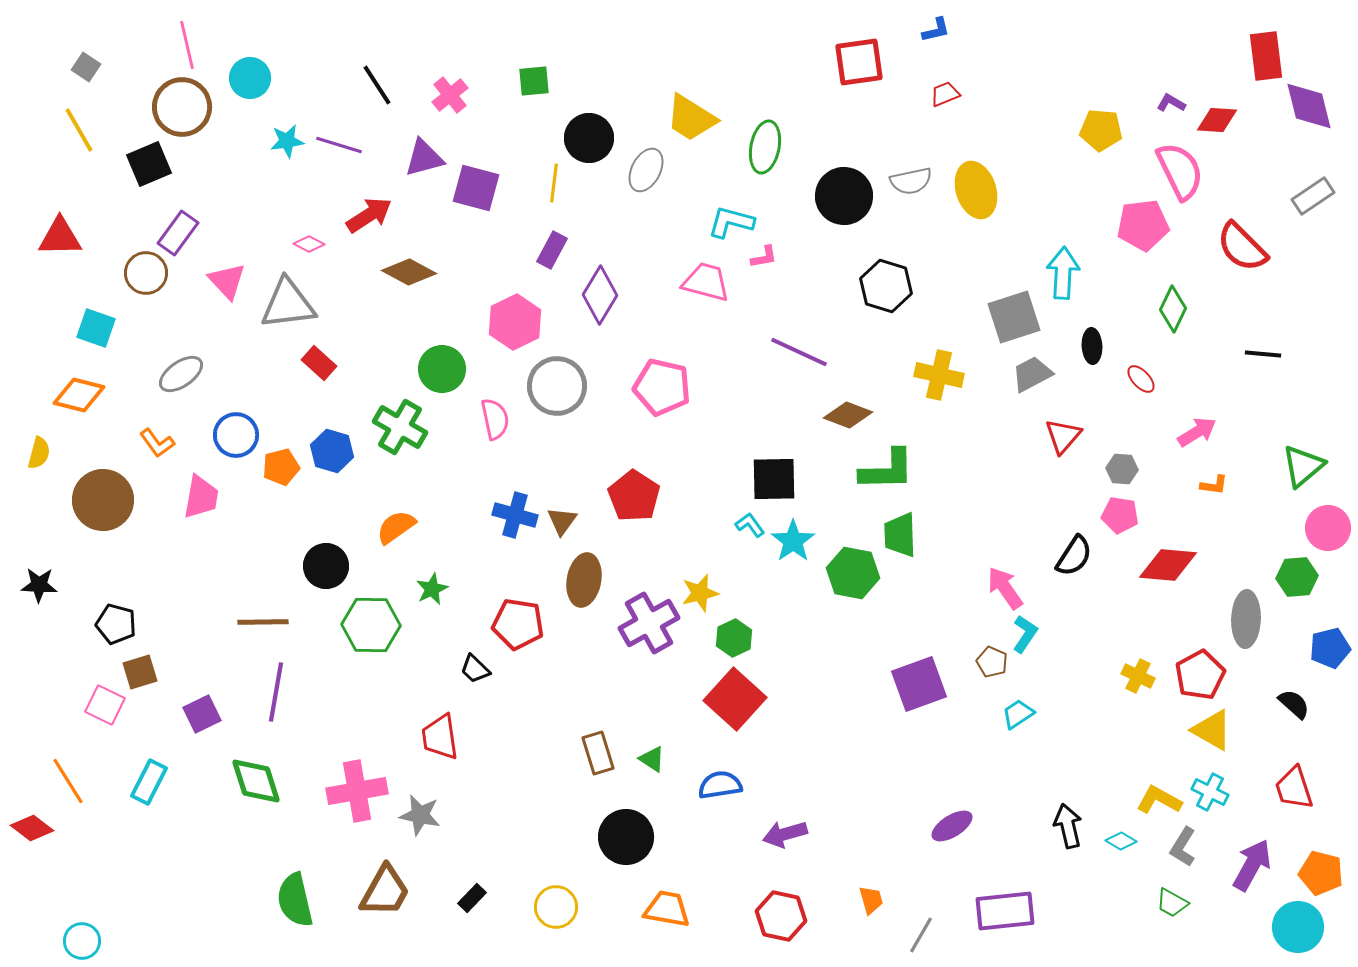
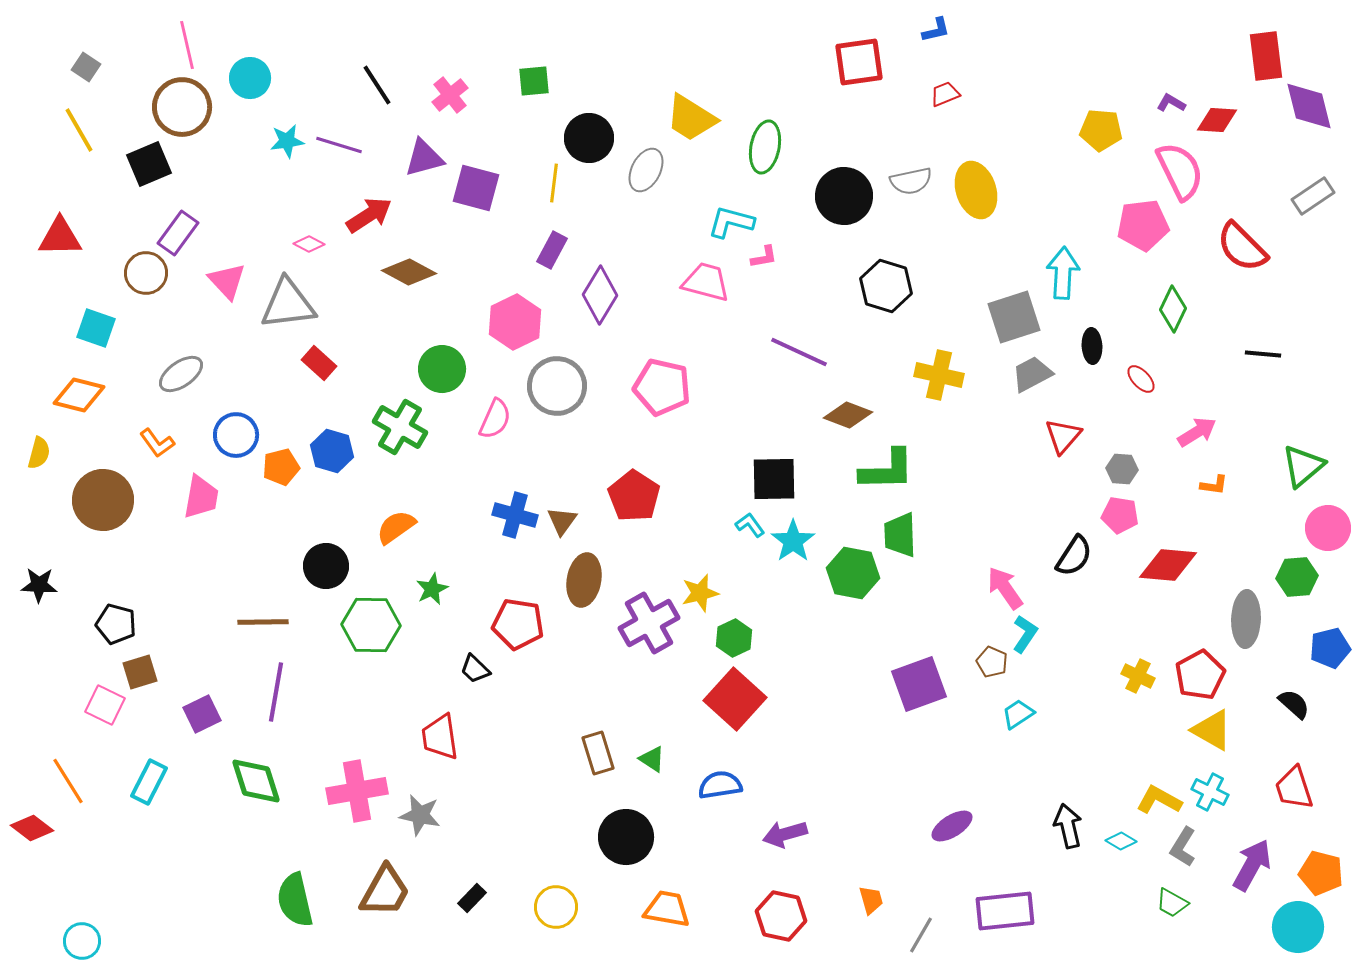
pink semicircle at (495, 419): rotated 36 degrees clockwise
